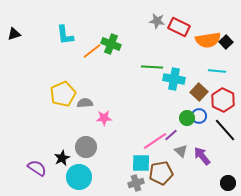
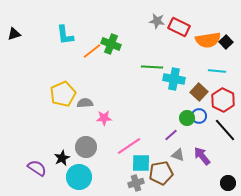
pink line: moved 26 px left, 5 px down
gray triangle: moved 3 px left, 4 px down; rotated 24 degrees counterclockwise
